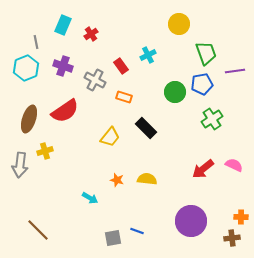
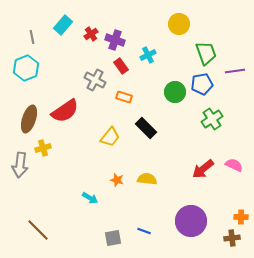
cyan rectangle: rotated 18 degrees clockwise
gray line: moved 4 px left, 5 px up
purple cross: moved 52 px right, 26 px up
yellow cross: moved 2 px left, 3 px up
blue line: moved 7 px right
